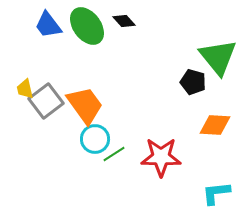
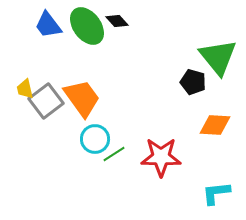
black diamond: moved 7 px left
orange trapezoid: moved 3 px left, 7 px up
